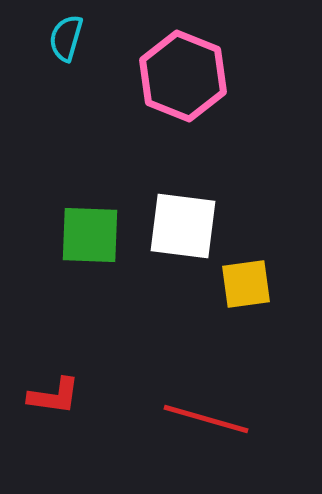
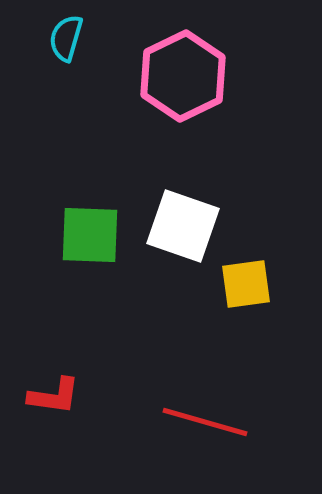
pink hexagon: rotated 12 degrees clockwise
white square: rotated 12 degrees clockwise
red line: moved 1 px left, 3 px down
